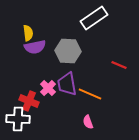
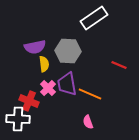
yellow semicircle: moved 16 px right, 31 px down
